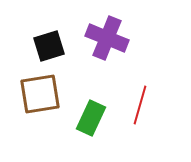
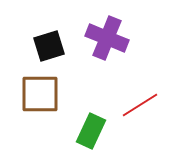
brown square: rotated 9 degrees clockwise
red line: rotated 42 degrees clockwise
green rectangle: moved 13 px down
